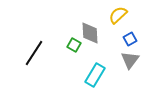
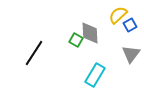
blue square: moved 14 px up
green square: moved 2 px right, 5 px up
gray triangle: moved 1 px right, 6 px up
